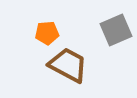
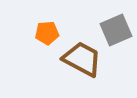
brown trapezoid: moved 14 px right, 6 px up
